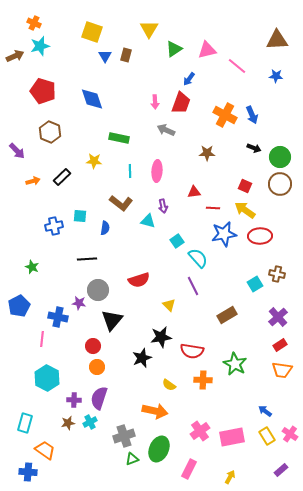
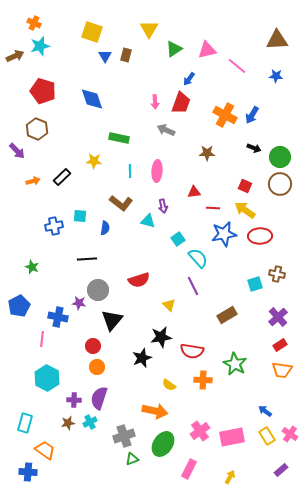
blue arrow at (252, 115): rotated 54 degrees clockwise
brown hexagon at (50, 132): moved 13 px left, 3 px up
cyan square at (177, 241): moved 1 px right, 2 px up
cyan square at (255, 284): rotated 14 degrees clockwise
green ellipse at (159, 449): moved 4 px right, 5 px up; rotated 10 degrees clockwise
